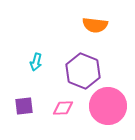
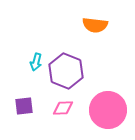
purple hexagon: moved 17 px left
pink circle: moved 4 px down
